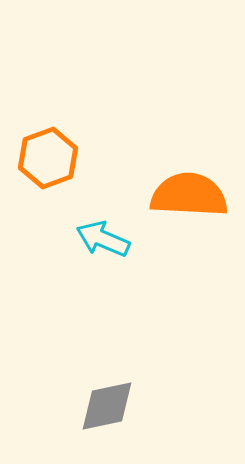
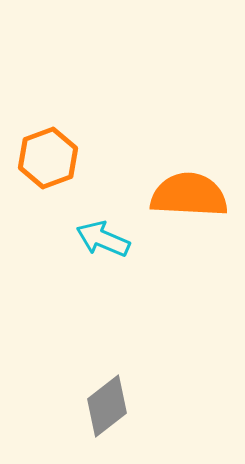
gray diamond: rotated 26 degrees counterclockwise
